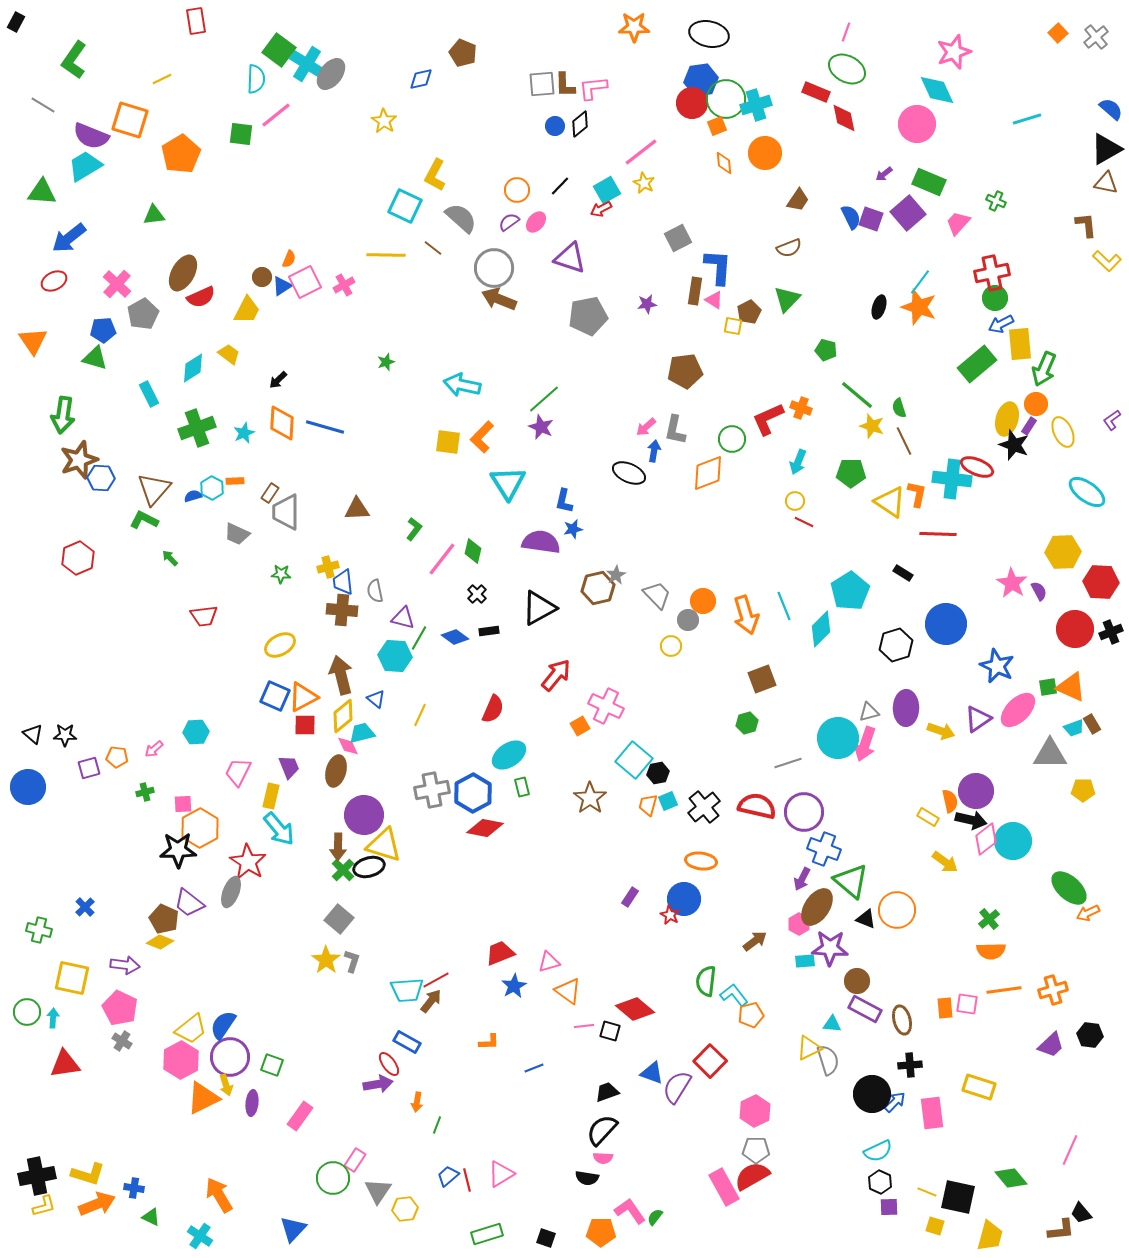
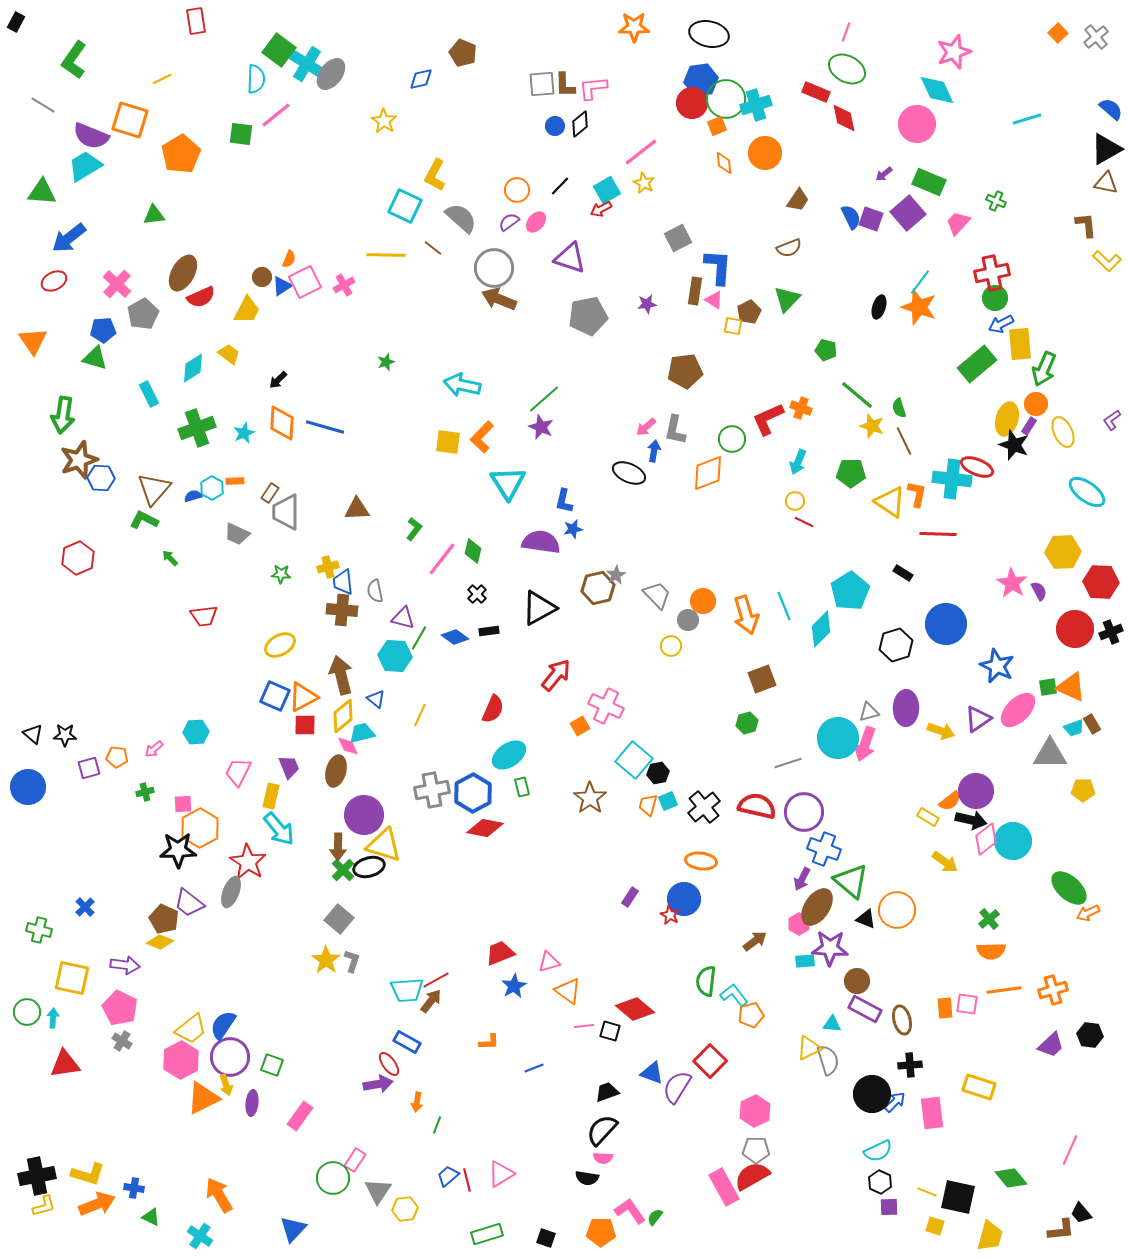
orange semicircle at (950, 801): rotated 65 degrees clockwise
